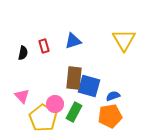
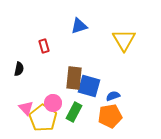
blue triangle: moved 6 px right, 15 px up
black semicircle: moved 4 px left, 16 px down
pink triangle: moved 4 px right, 12 px down
pink circle: moved 2 px left, 1 px up
